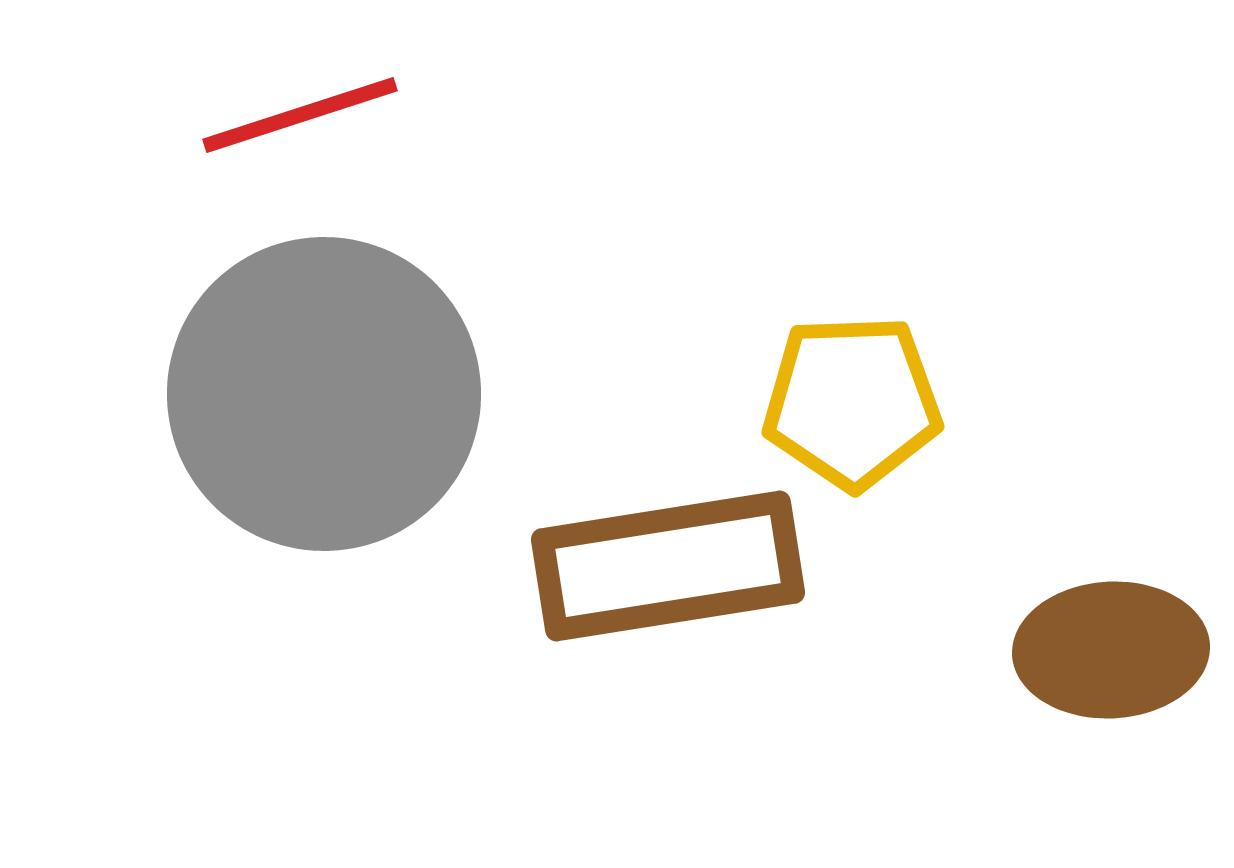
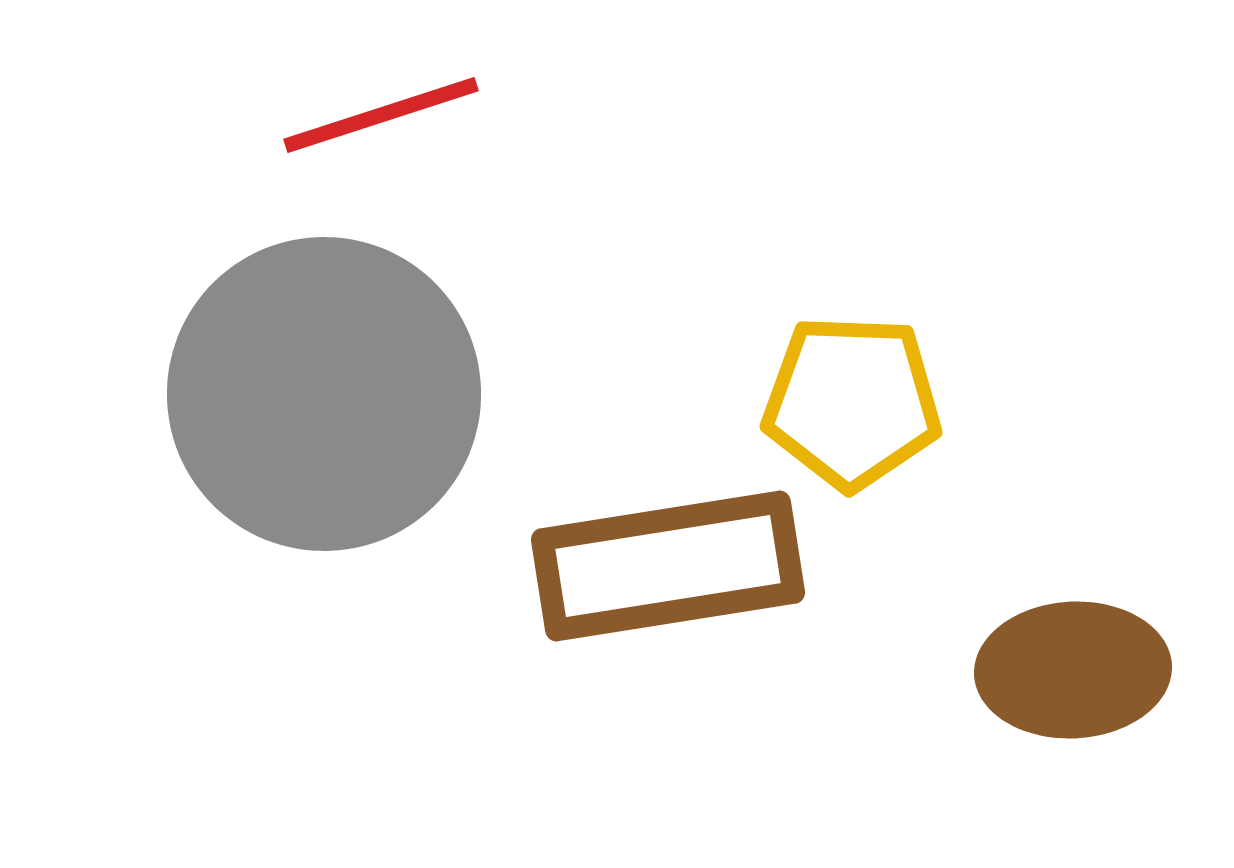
red line: moved 81 px right
yellow pentagon: rotated 4 degrees clockwise
brown ellipse: moved 38 px left, 20 px down
